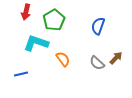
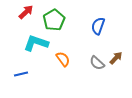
red arrow: rotated 147 degrees counterclockwise
